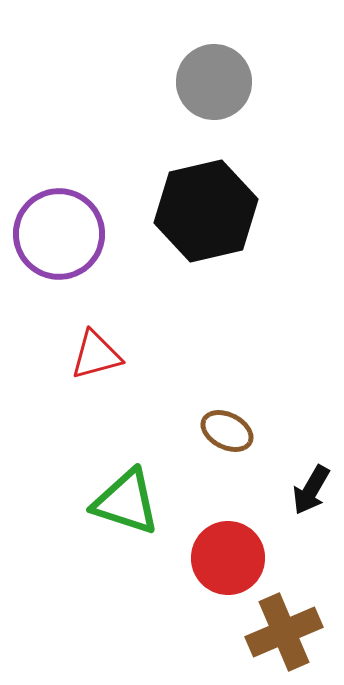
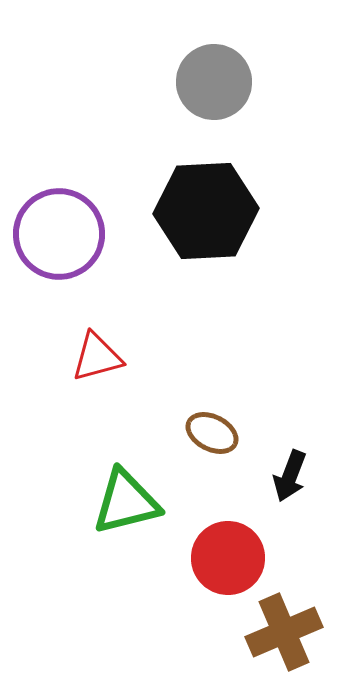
black hexagon: rotated 10 degrees clockwise
red triangle: moved 1 px right, 2 px down
brown ellipse: moved 15 px left, 2 px down
black arrow: moved 21 px left, 14 px up; rotated 9 degrees counterclockwise
green triangle: rotated 32 degrees counterclockwise
